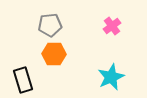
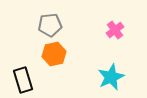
pink cross: moved 3 px right, 4 px down
orange hexagon: rotated 15 degrees counterclockwise
